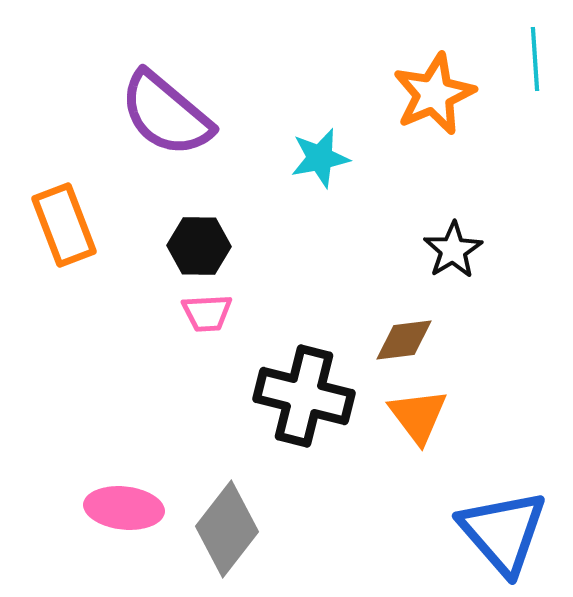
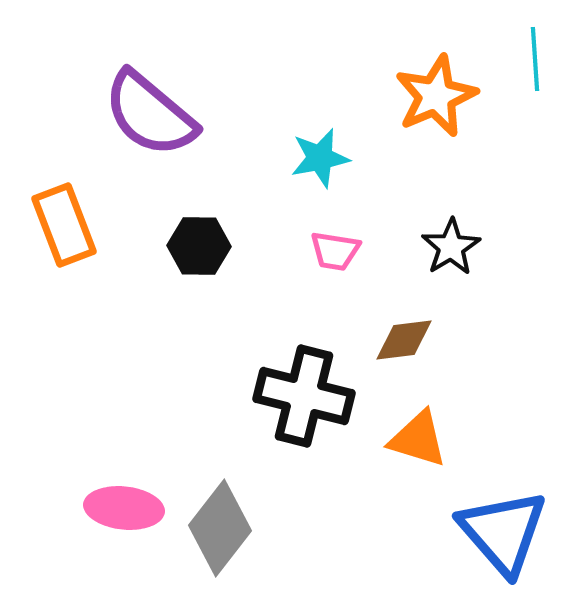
orange star: moved 2 px right, 2 px down
purple semicircle: moved 16 px left
black star: moved 2 px left, 3 px up
pink trapezoid: moved 128 px right, 62 px up; rotated 12 degrees clockwise
orange triangle: moved 23 px down; rotated 36 degrees counterclockwise
gray diamond: moved 7 px left, 1 px up
